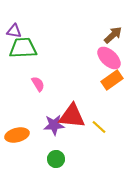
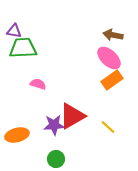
brown arrow: rotated 126 degrees counterclockwise
pink semicircle: rotated 42 degrees counterclockwise
red triangle: rotated 36 degrees counterclockwise
yellow line: moved 9 px right
